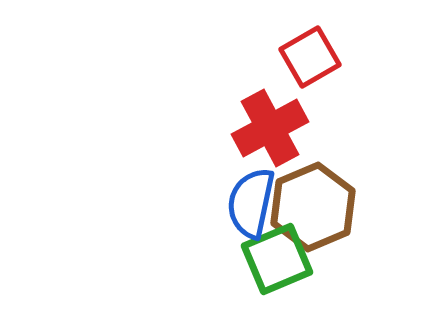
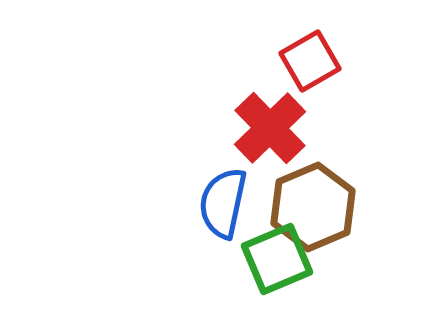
red square: moved 4 px down
red cross: rotated 16 degrees counterclockwise
blue semicircle: moved 28 px left
